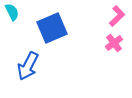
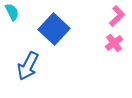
blue square: moved 2 px right, 1 px down; rotated 24 degrees counterclockwise
